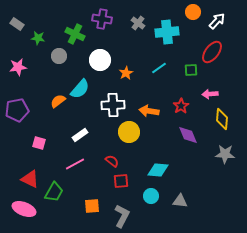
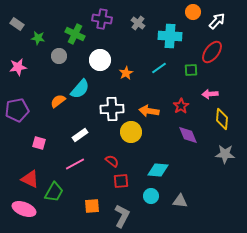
cyan cross: moved 3 px right, 4 px down; rotated 10 degrees clockwise
white cross: moved 1 px left, 4 px down
yellow circle: moved 2 px right
